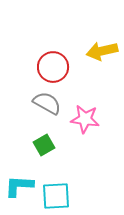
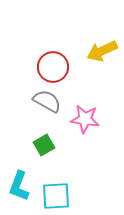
yellow arrow: rotated 12 degrees counterclockwise
gray semicircle: moved 2 px up
cyan L-shape: rotated 72 degrees counterclockwise
